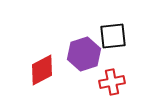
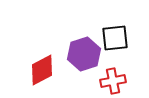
black square: moved 2 px right, 2 px down
red cross: moved 1 px right, 1 px up
